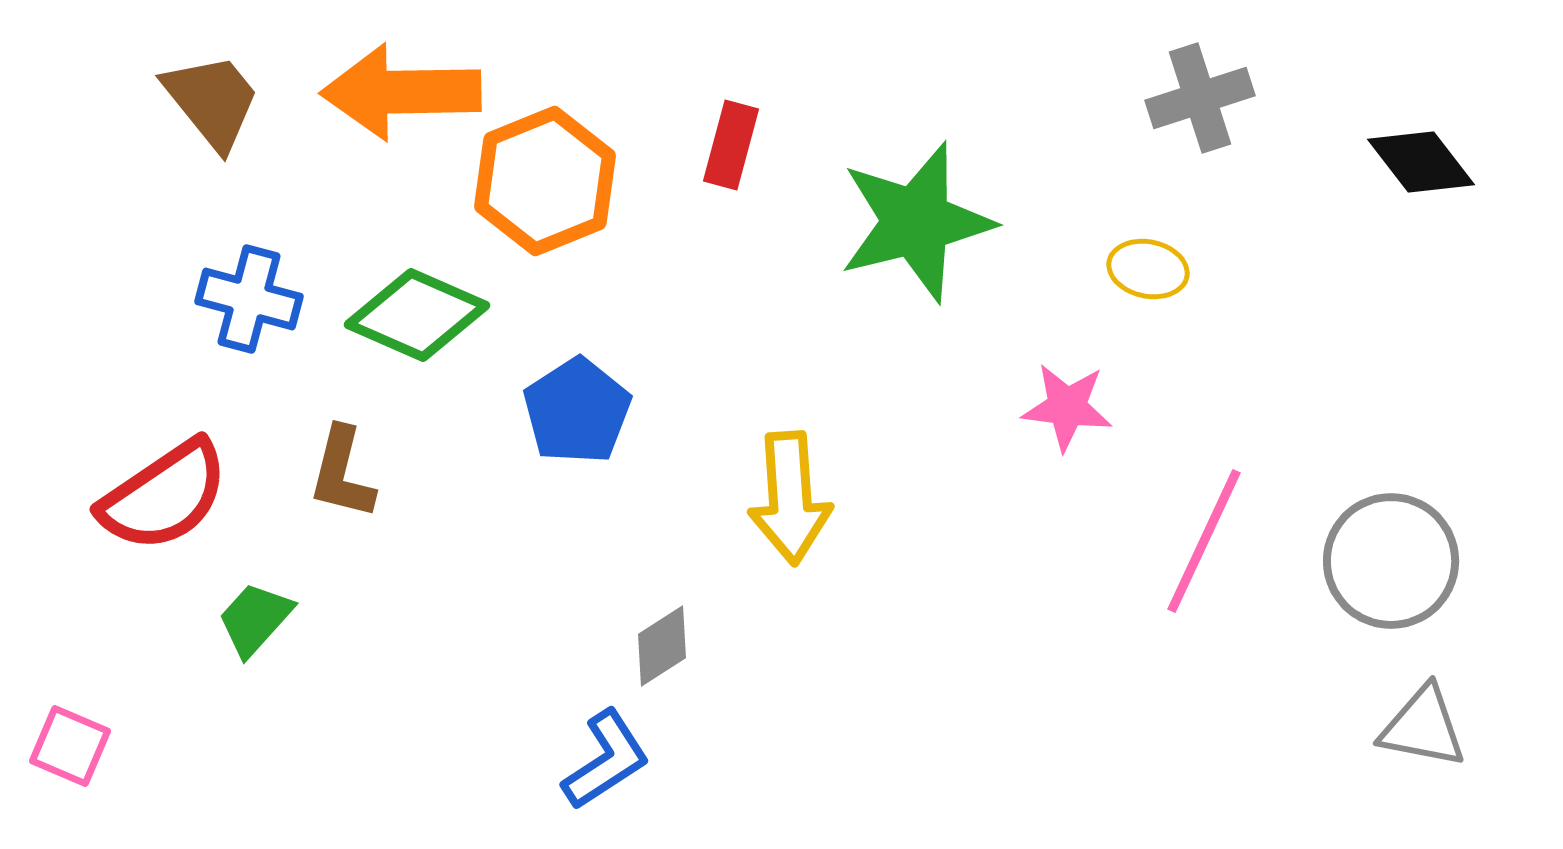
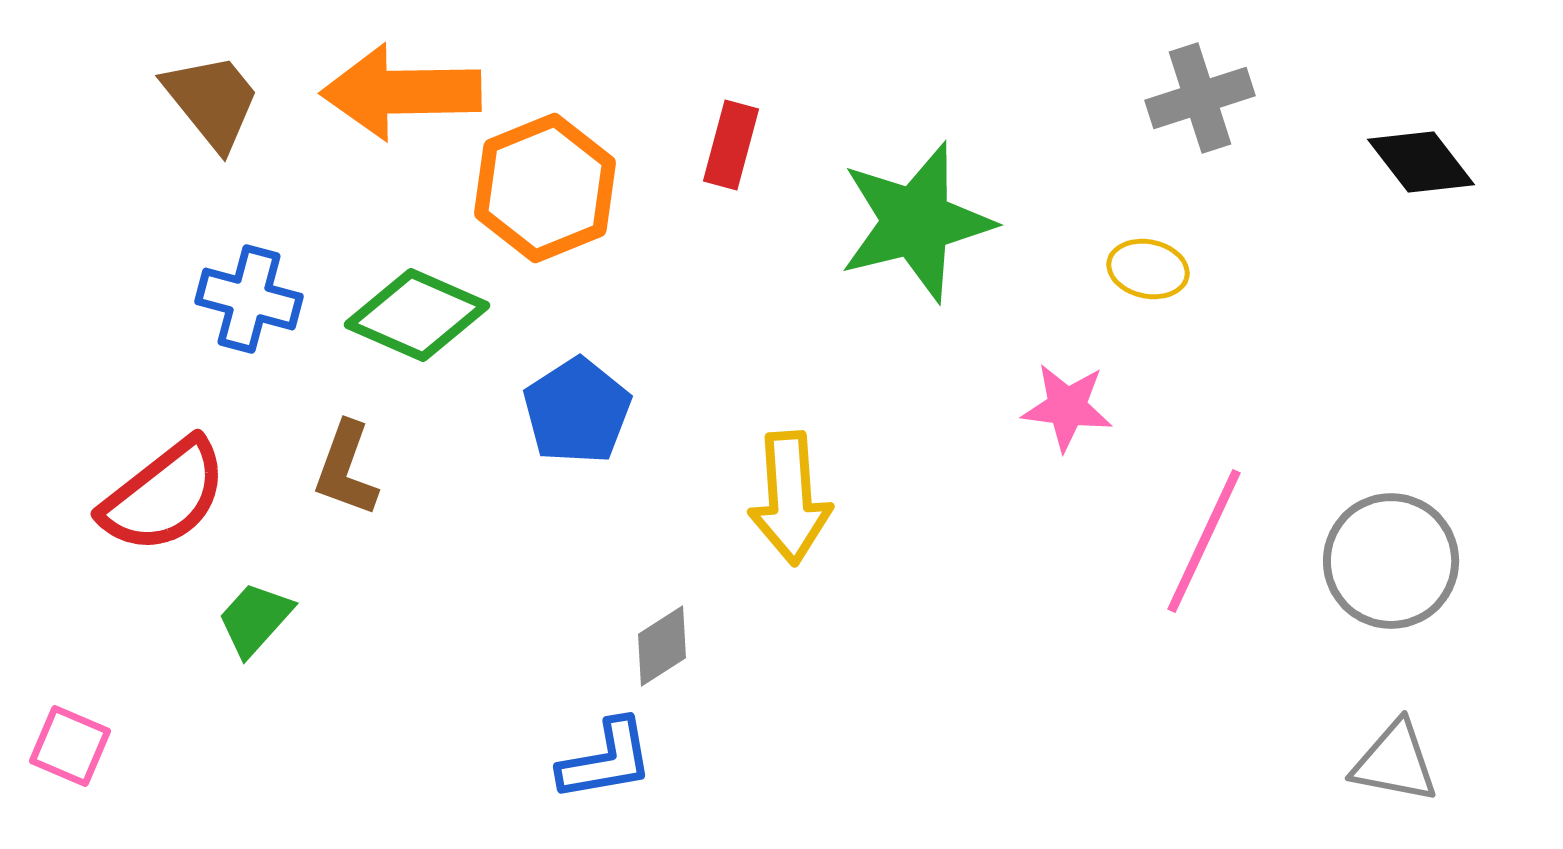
orange hexagon: moved 7 px down
brown L-shape: moved 4 px right, 4 px up; rotated 6 degrees clockwise
red semicircle: rotated 4 degrees counterclockwise
gray triangle: moved 28 px left, 35 px down
blue L-shape: rotated 23 degrees clockwise
